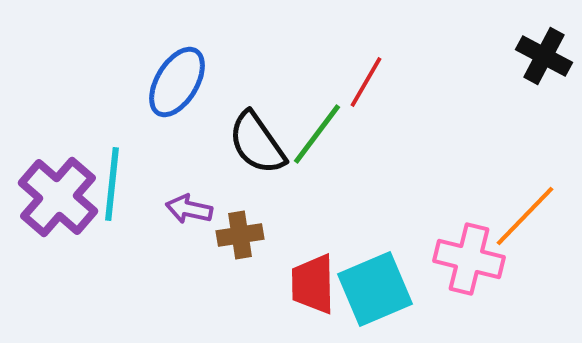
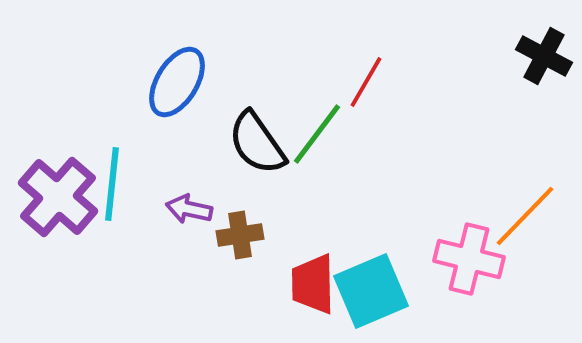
cyan square: moved 4 px left, 2 px down
